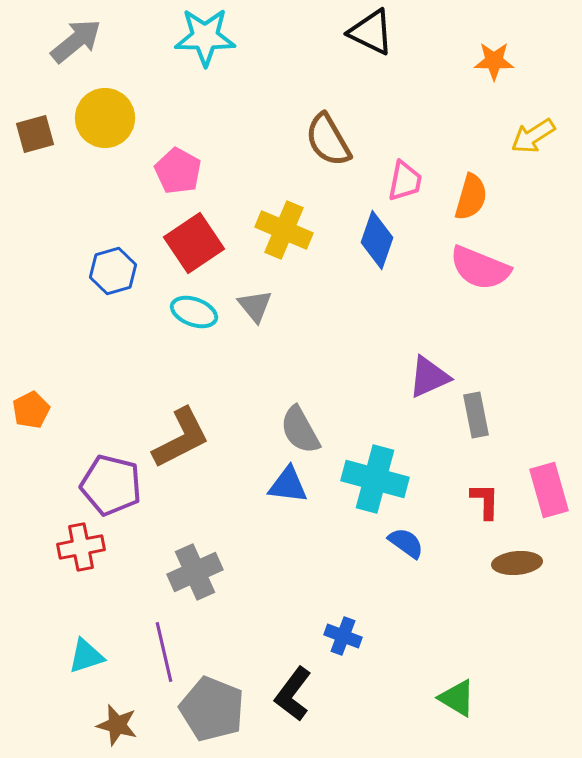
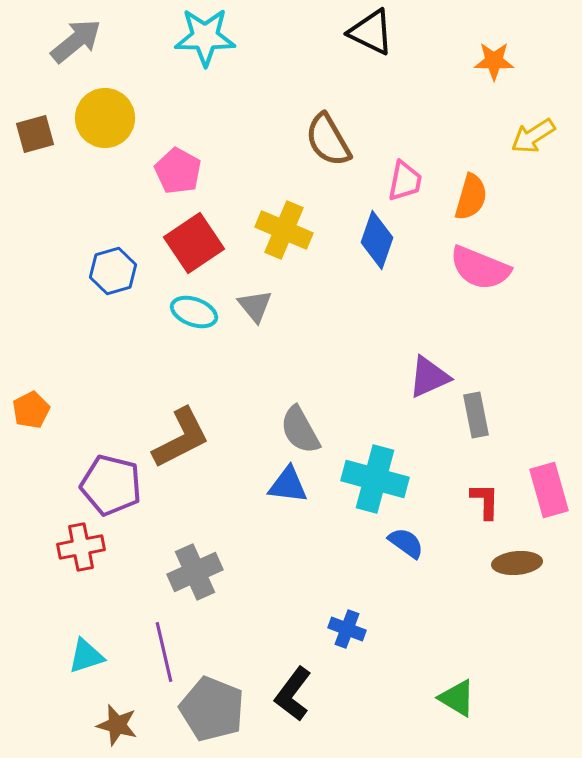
blue cross: moved 4 px right, 7 px up
